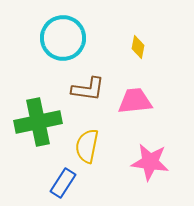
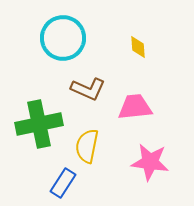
yellow diamond: rotated 15 degrees counterclockwise
brown L-shape: rotated 16 degrees clockwise
pink trapezoid: moved 6 px down
green cross: moved 1 px right, 2 px down
